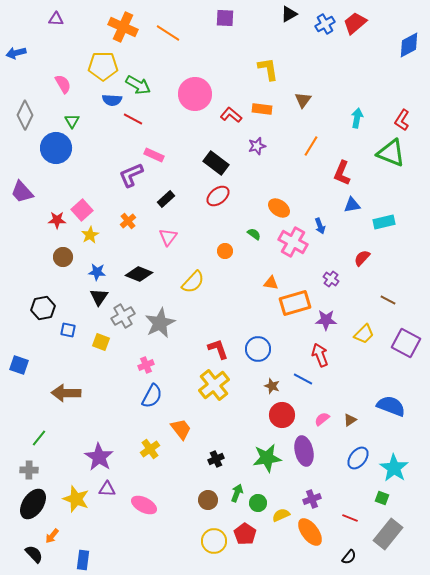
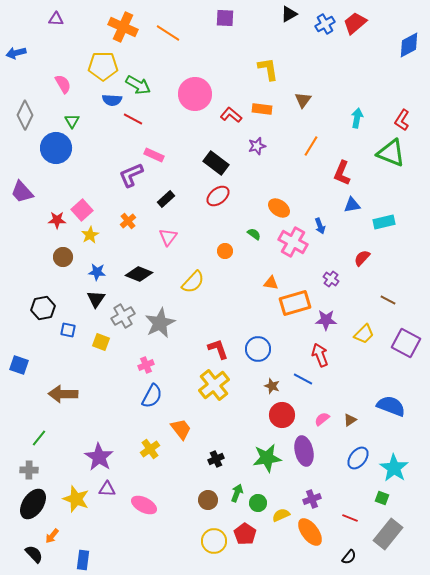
black triangle at (99, 297): moved 3 px left, 2 px down
brown arrow at (66, 393): moved 3 px left, 1 px down
